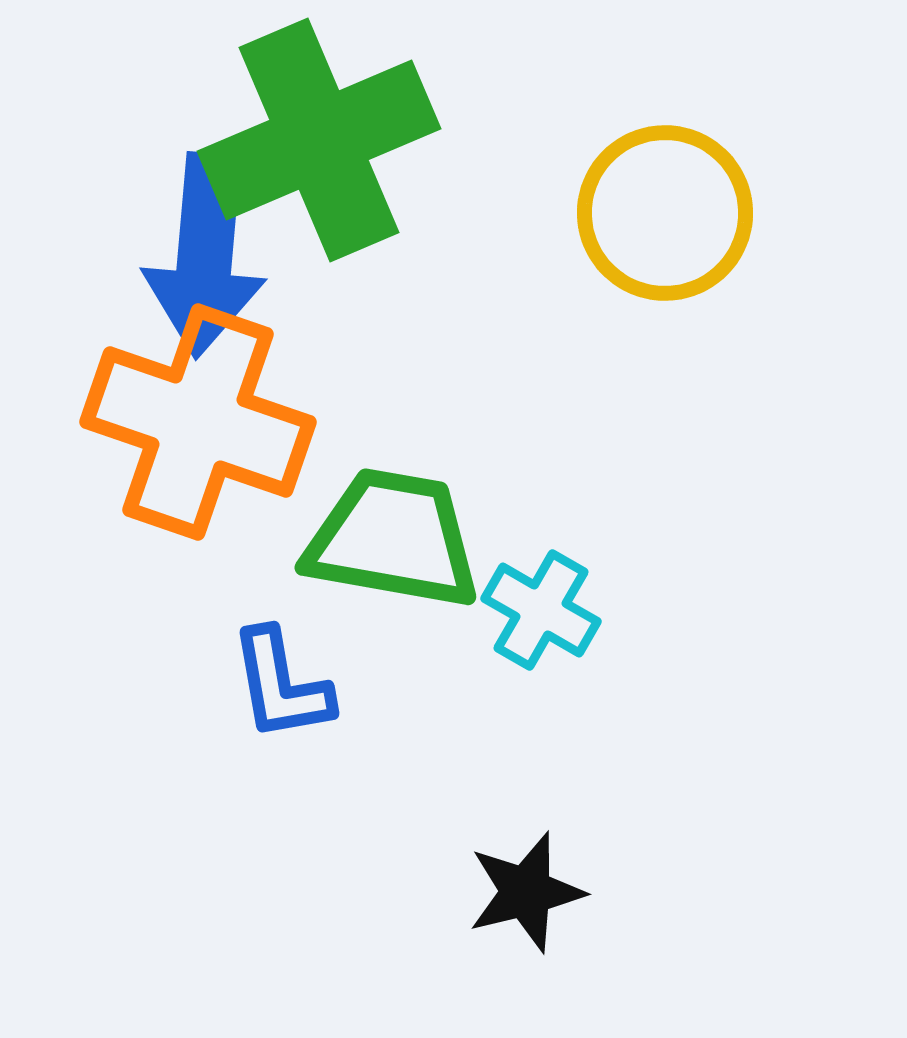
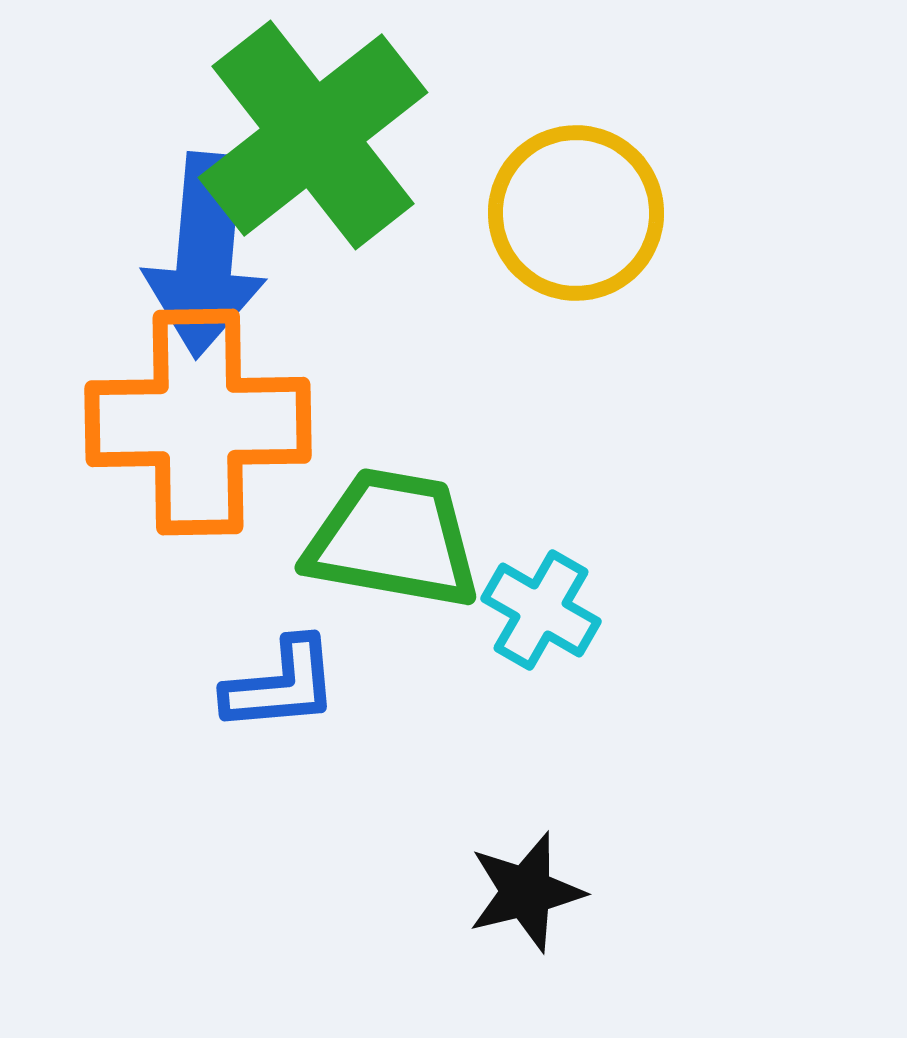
green cross: moved 6 px left, 5 px up; rotated 15 degrees counterclockwise
yellow circle: moved 89 px left
orange cross: rotated 20 degrees counterclockwise
blue L-shape: rotated 85 degrees counterclockwise
